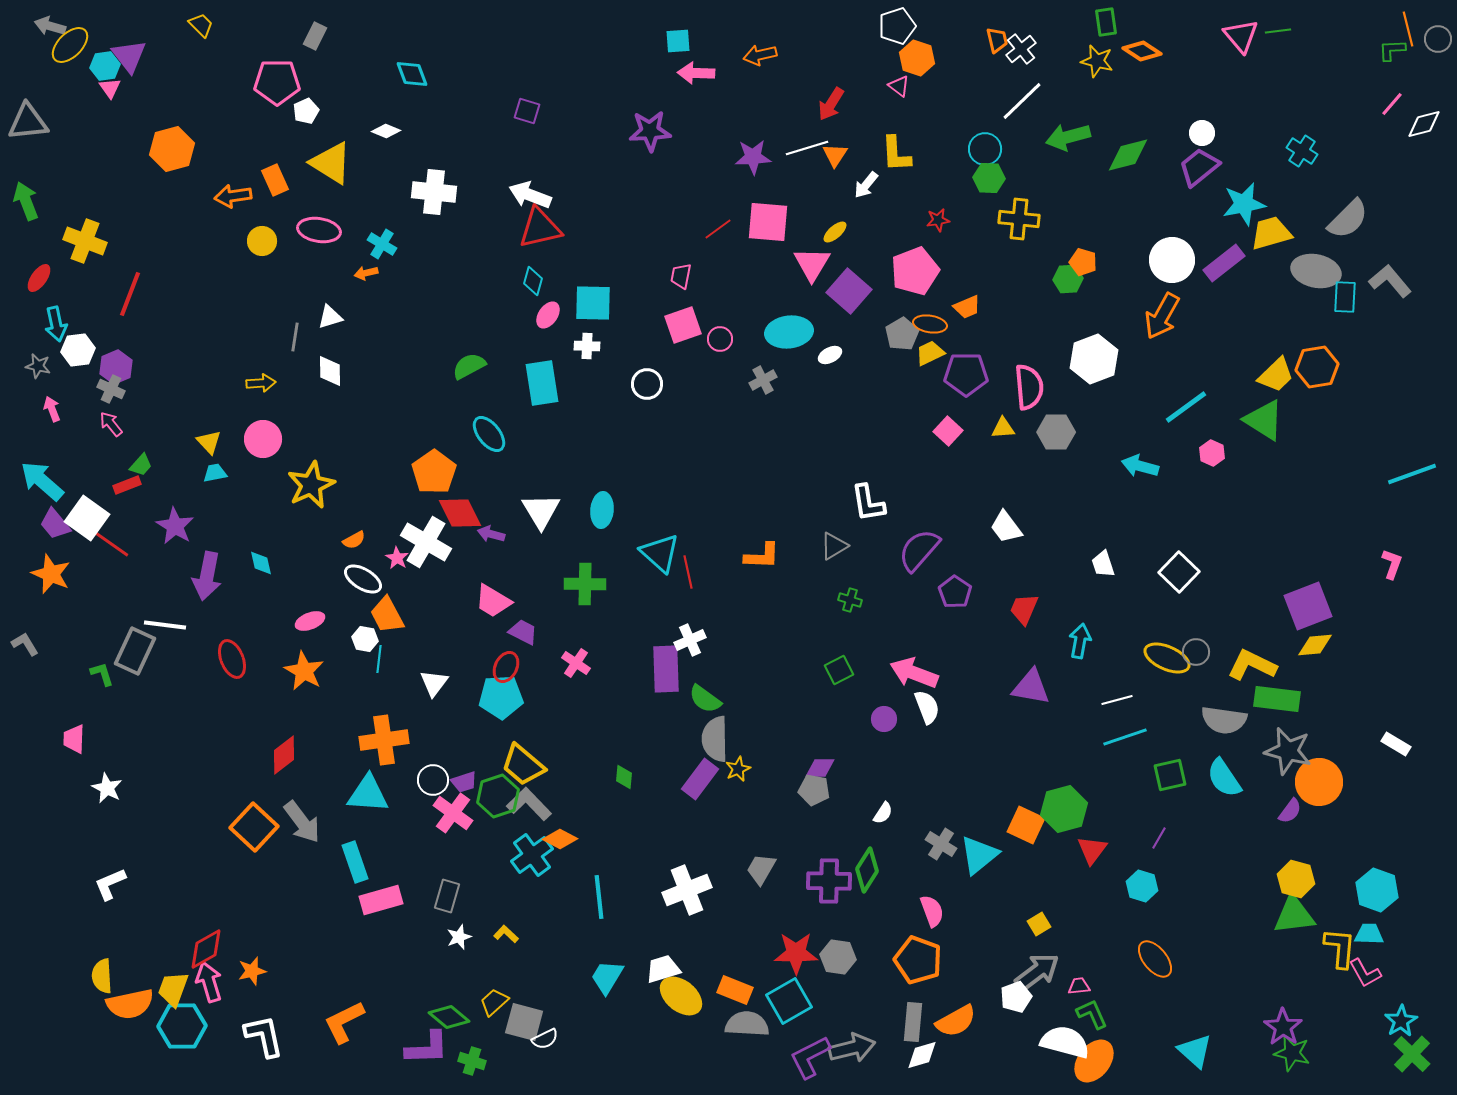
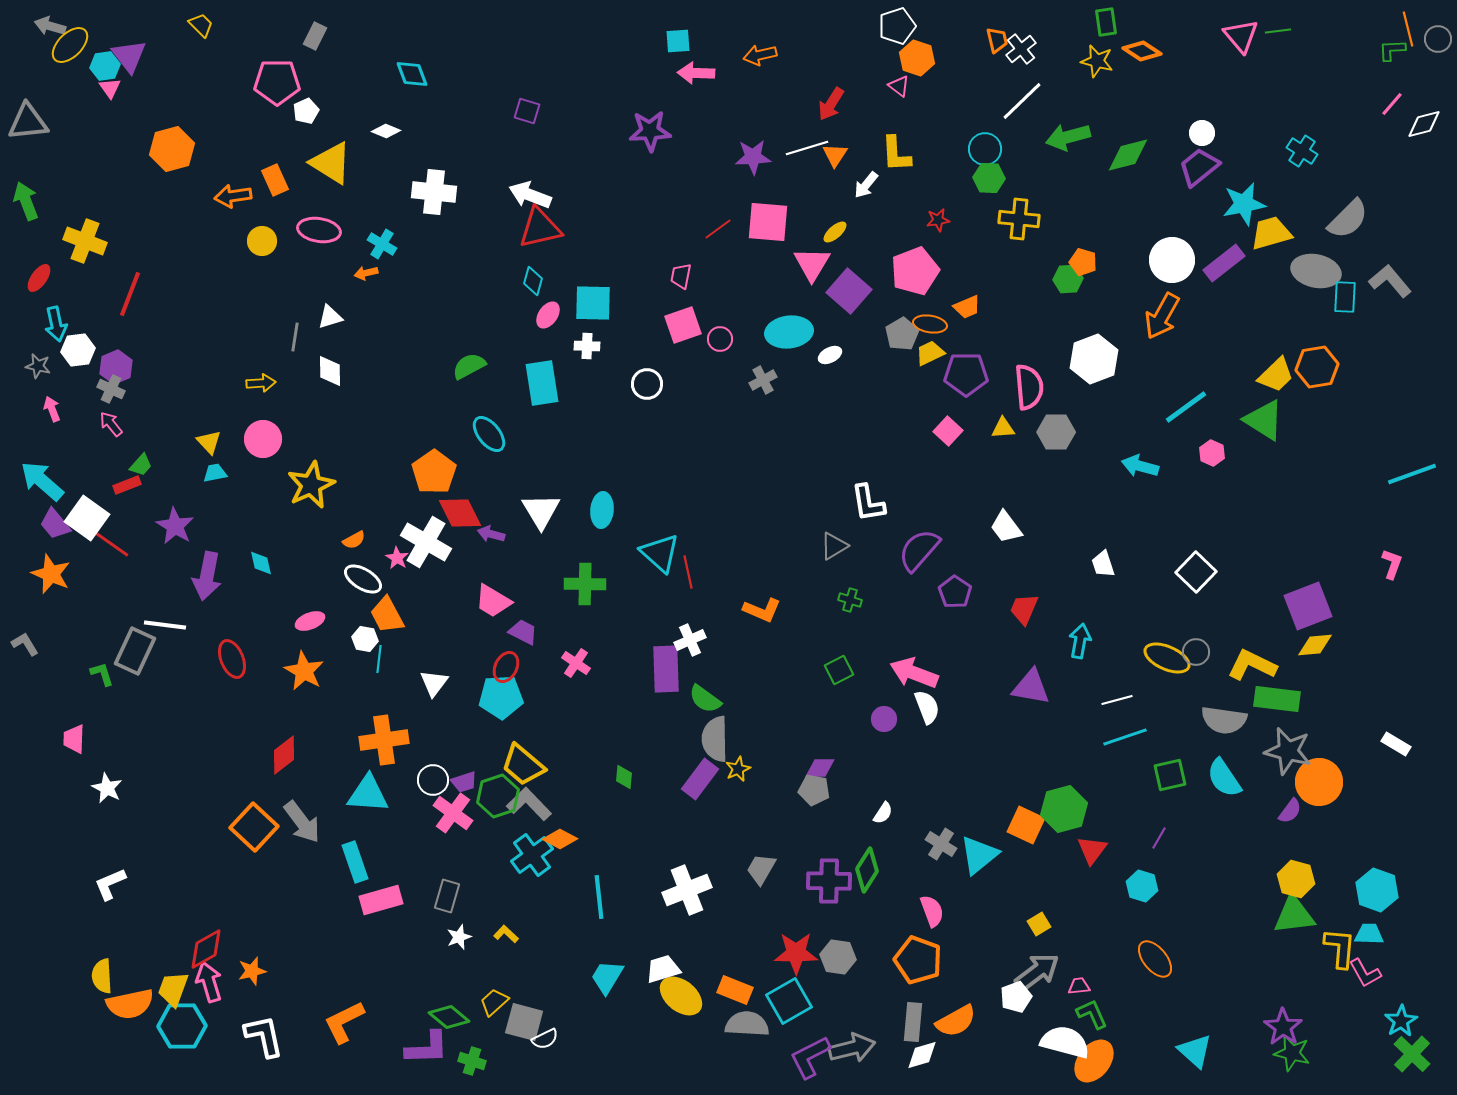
orange L-shape at (762, 556): moved 54 px down; rotated 21 degrees clockwise
white square at (1179, 572): moved 17 px right
